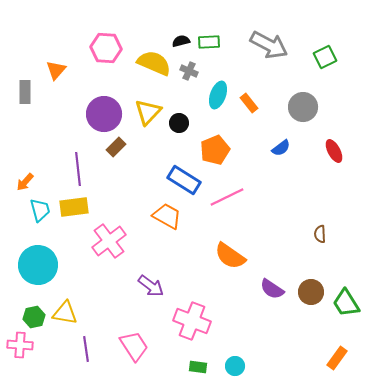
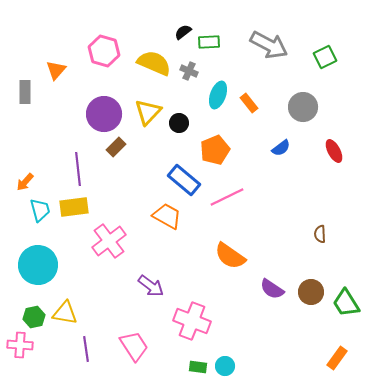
black semicircle at (181, 41): moved 2 px right, 9 px up; rotated 24 degrees counterclockwise
pink hexagon at (106, 48): moved 2 px left, 3 px down; rotated 12 degrees clockwise
blue rectangle at (184, 180): rotated 8 degrees clockwise
cyan circle at (235, 366): moved 10 px left
